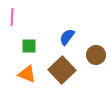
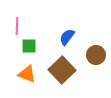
pink line: moved 5 px right, 9 px down
